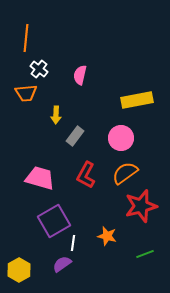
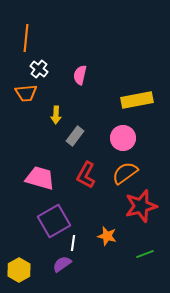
pink circle: moved 2 px right
